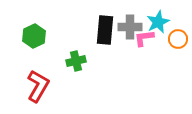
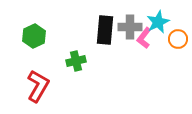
pink L-shape: rotated 45 degrees counterclockwise
